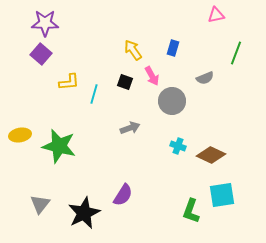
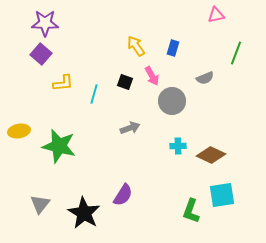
yellow arrow: moved 3 px right, 4 px up
yellow L-shape: moved 6 px left, 1 px down
yellow ellipse: moved 1 px left, 4 px up
cyan cross: rotated 21 degrees counterclockwise
black star: rotated 16 degrees counterclockwise
